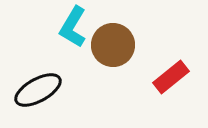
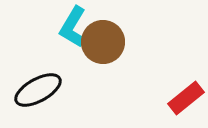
brown circle: moved 10 px left, 3 px up
red rectangle: moved 15 px right, 21 px down
